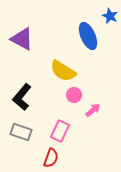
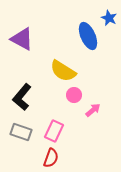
blue star: moved 1 px left, 2 px down
pink rectangle: moved 6 px left
